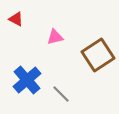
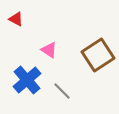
pink triangle: moved 6 px left, 13 px down; rotated 48 degrees clockwise
gray line: moved 1 px right, 3 px up
